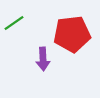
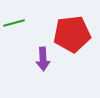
green line: rotated 20 degrees clockwise
